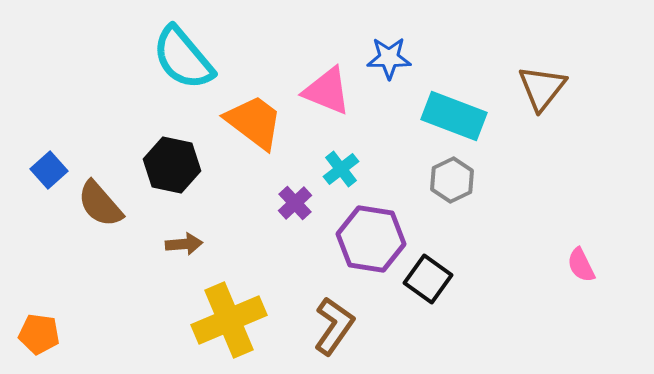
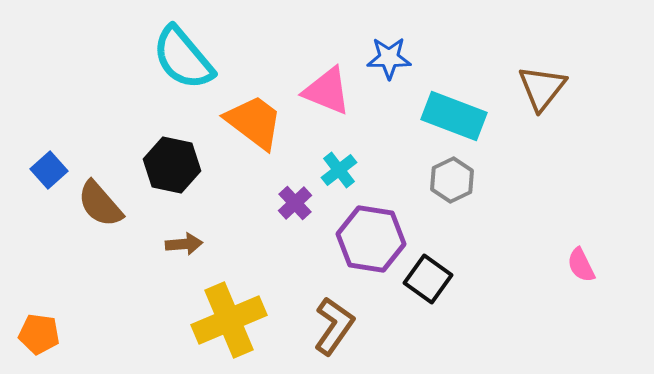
cyan cross: moved 2 px left, 1 px down
